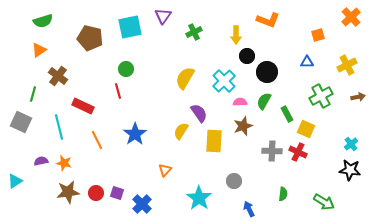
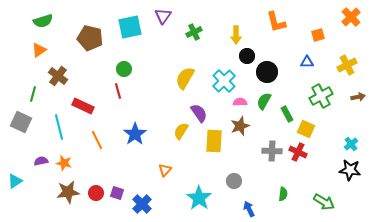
orange L-shape at (268, 20): moved 8 px right, 2 px down; rotated 55 degrees clockwise
green circle at (126, 69): moved 2 px left
brown star at (243, 126): moved 3 px left
